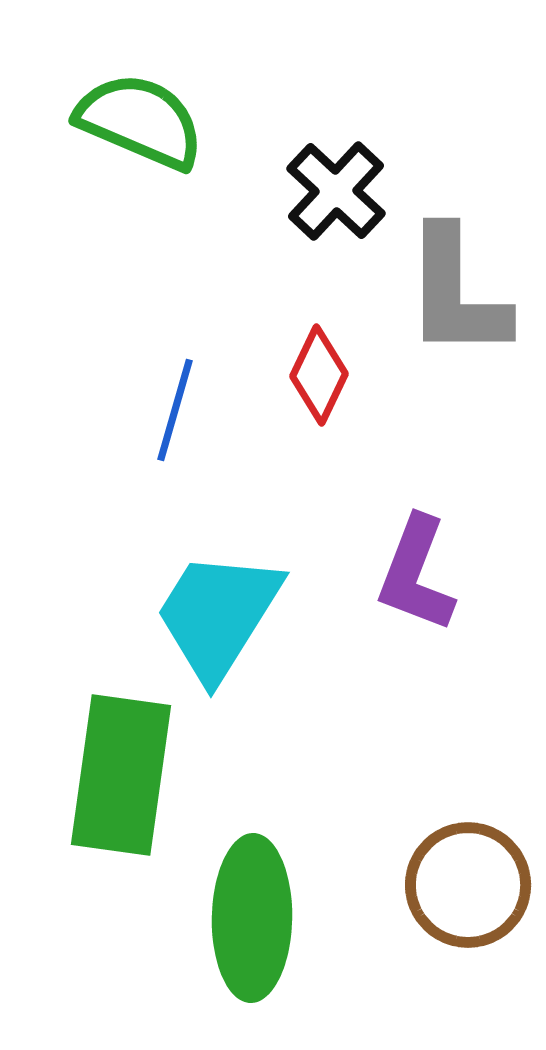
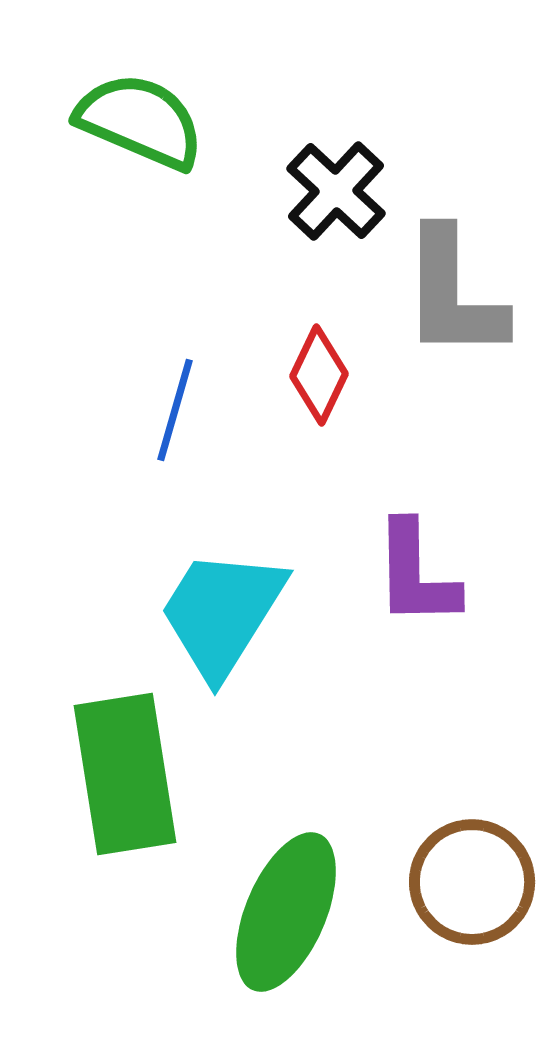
gray L-shape: moved 3 px left, 1 px down
purple L-shape: rotated 22 degrees counterclockwise
cyan trapezoid: moved 4 px right, 2 px up
green rectangle: moved 4 px right, 1 px up; rotated 17 degrees counterclockwise
brown circle: moved 4 px right, 3 px up
green ellipse: moved 34 px right, 6 px up; rotated 22 degrees clockwise
